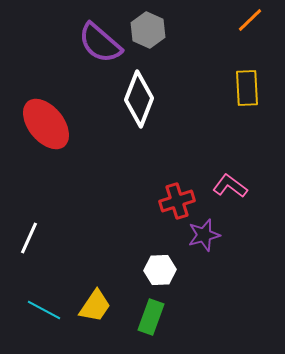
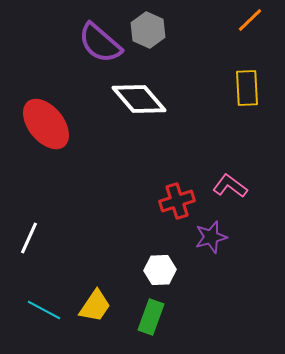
white diamond: rotated 62 degrees counterclockwise
purple star: moved 7 px right, 2 px down
